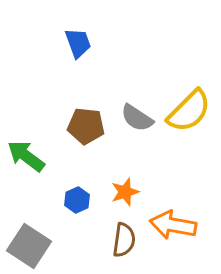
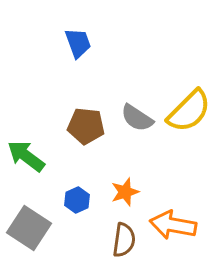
gray square: moved 18 px up
